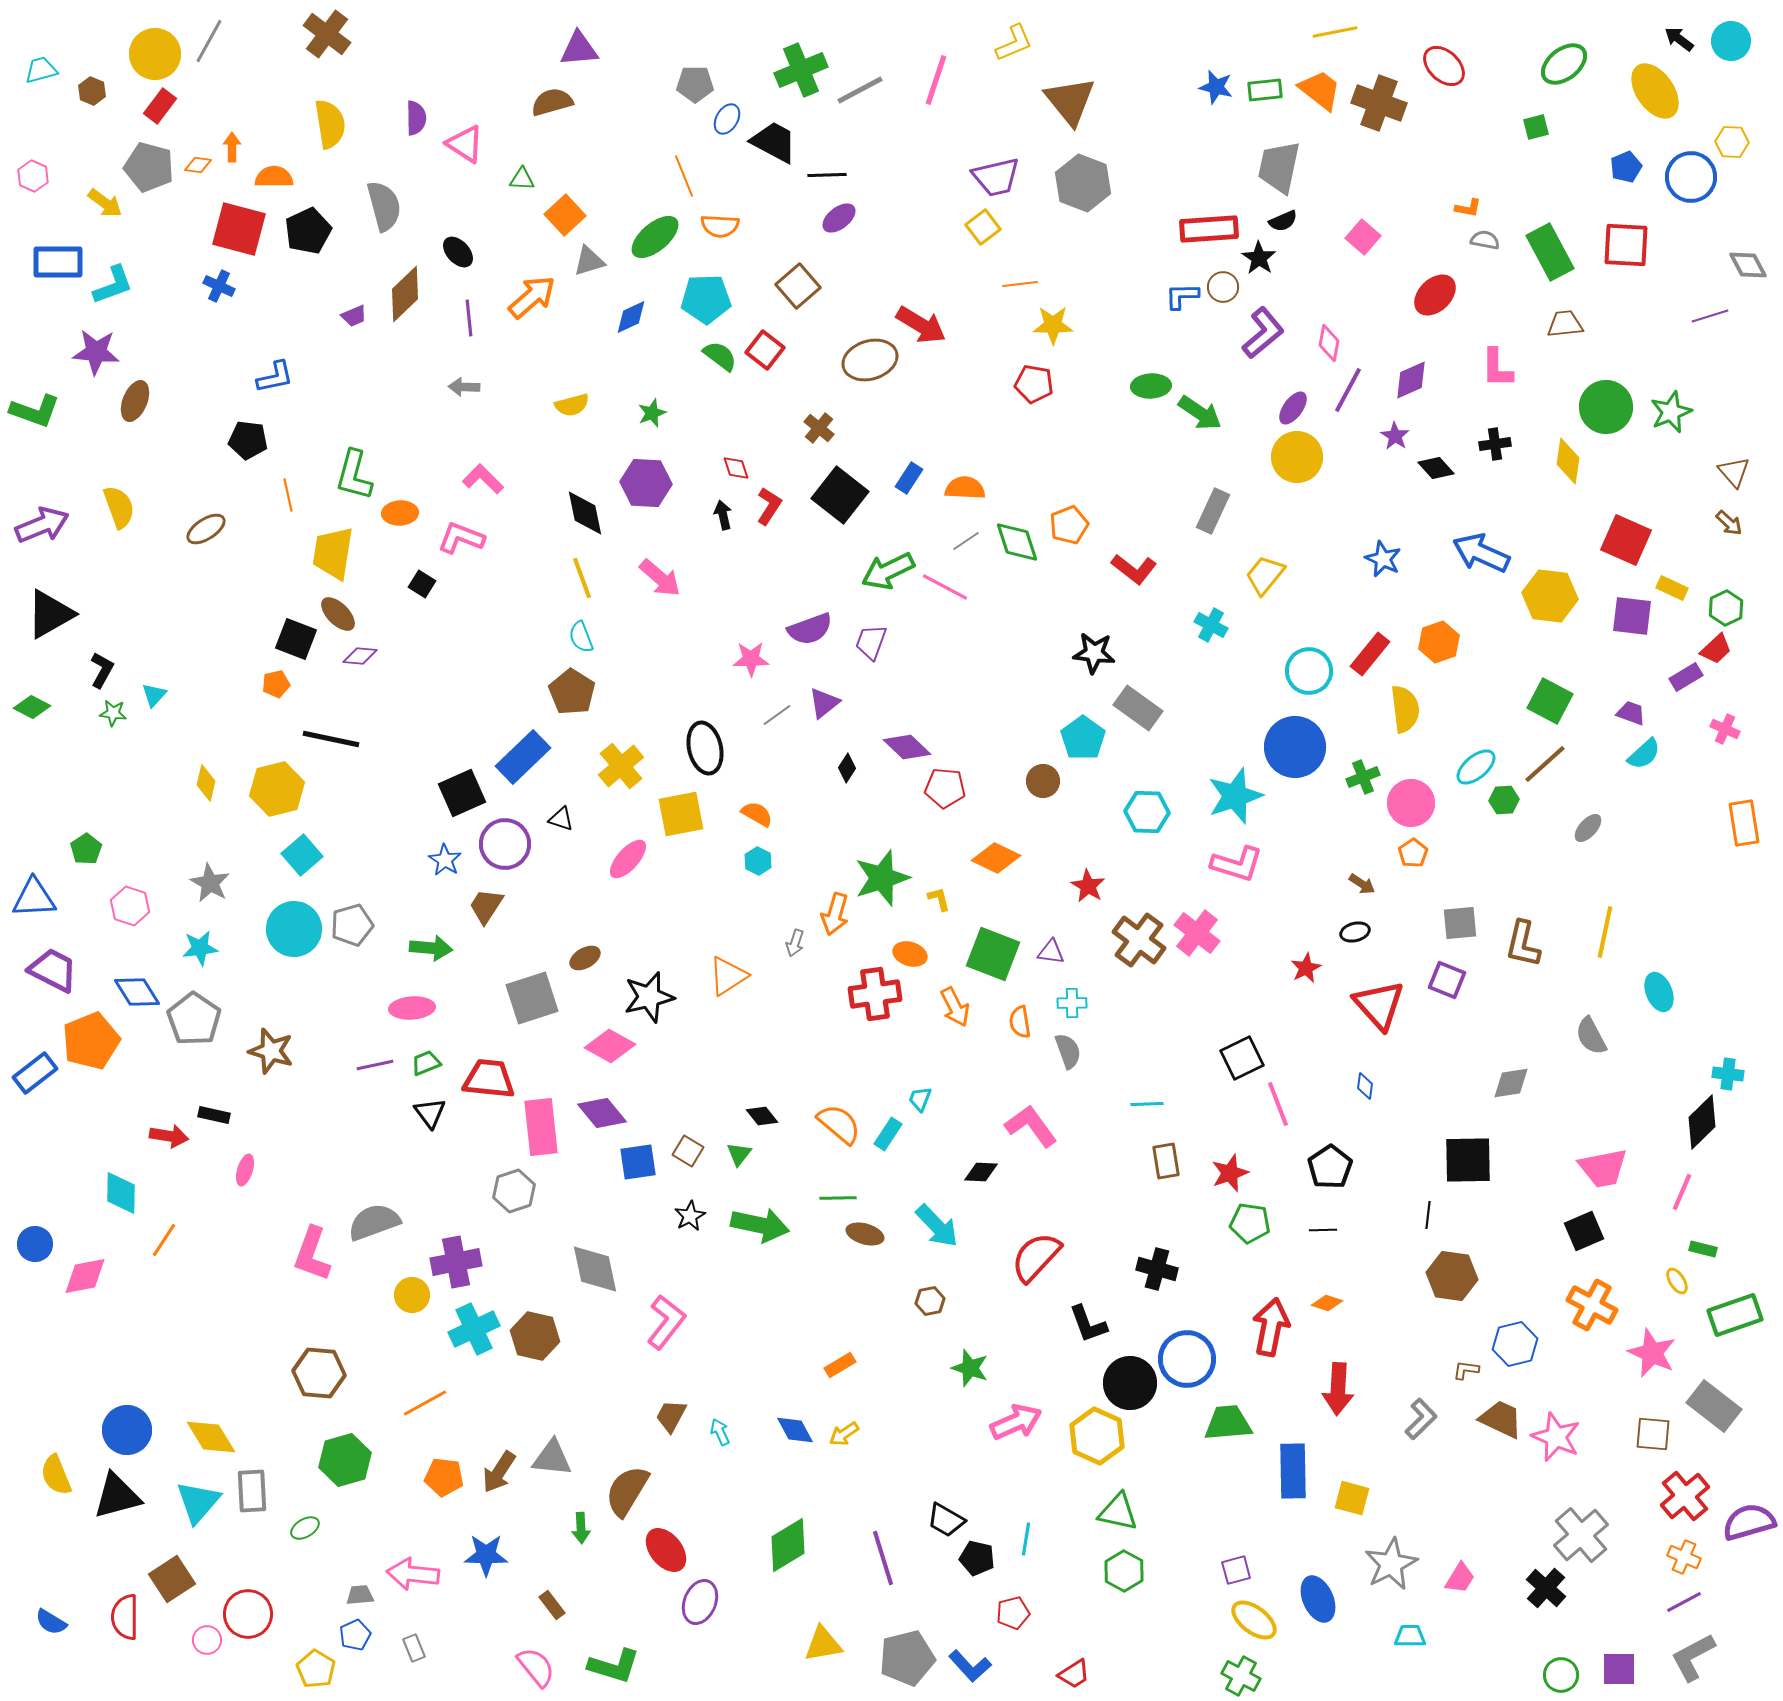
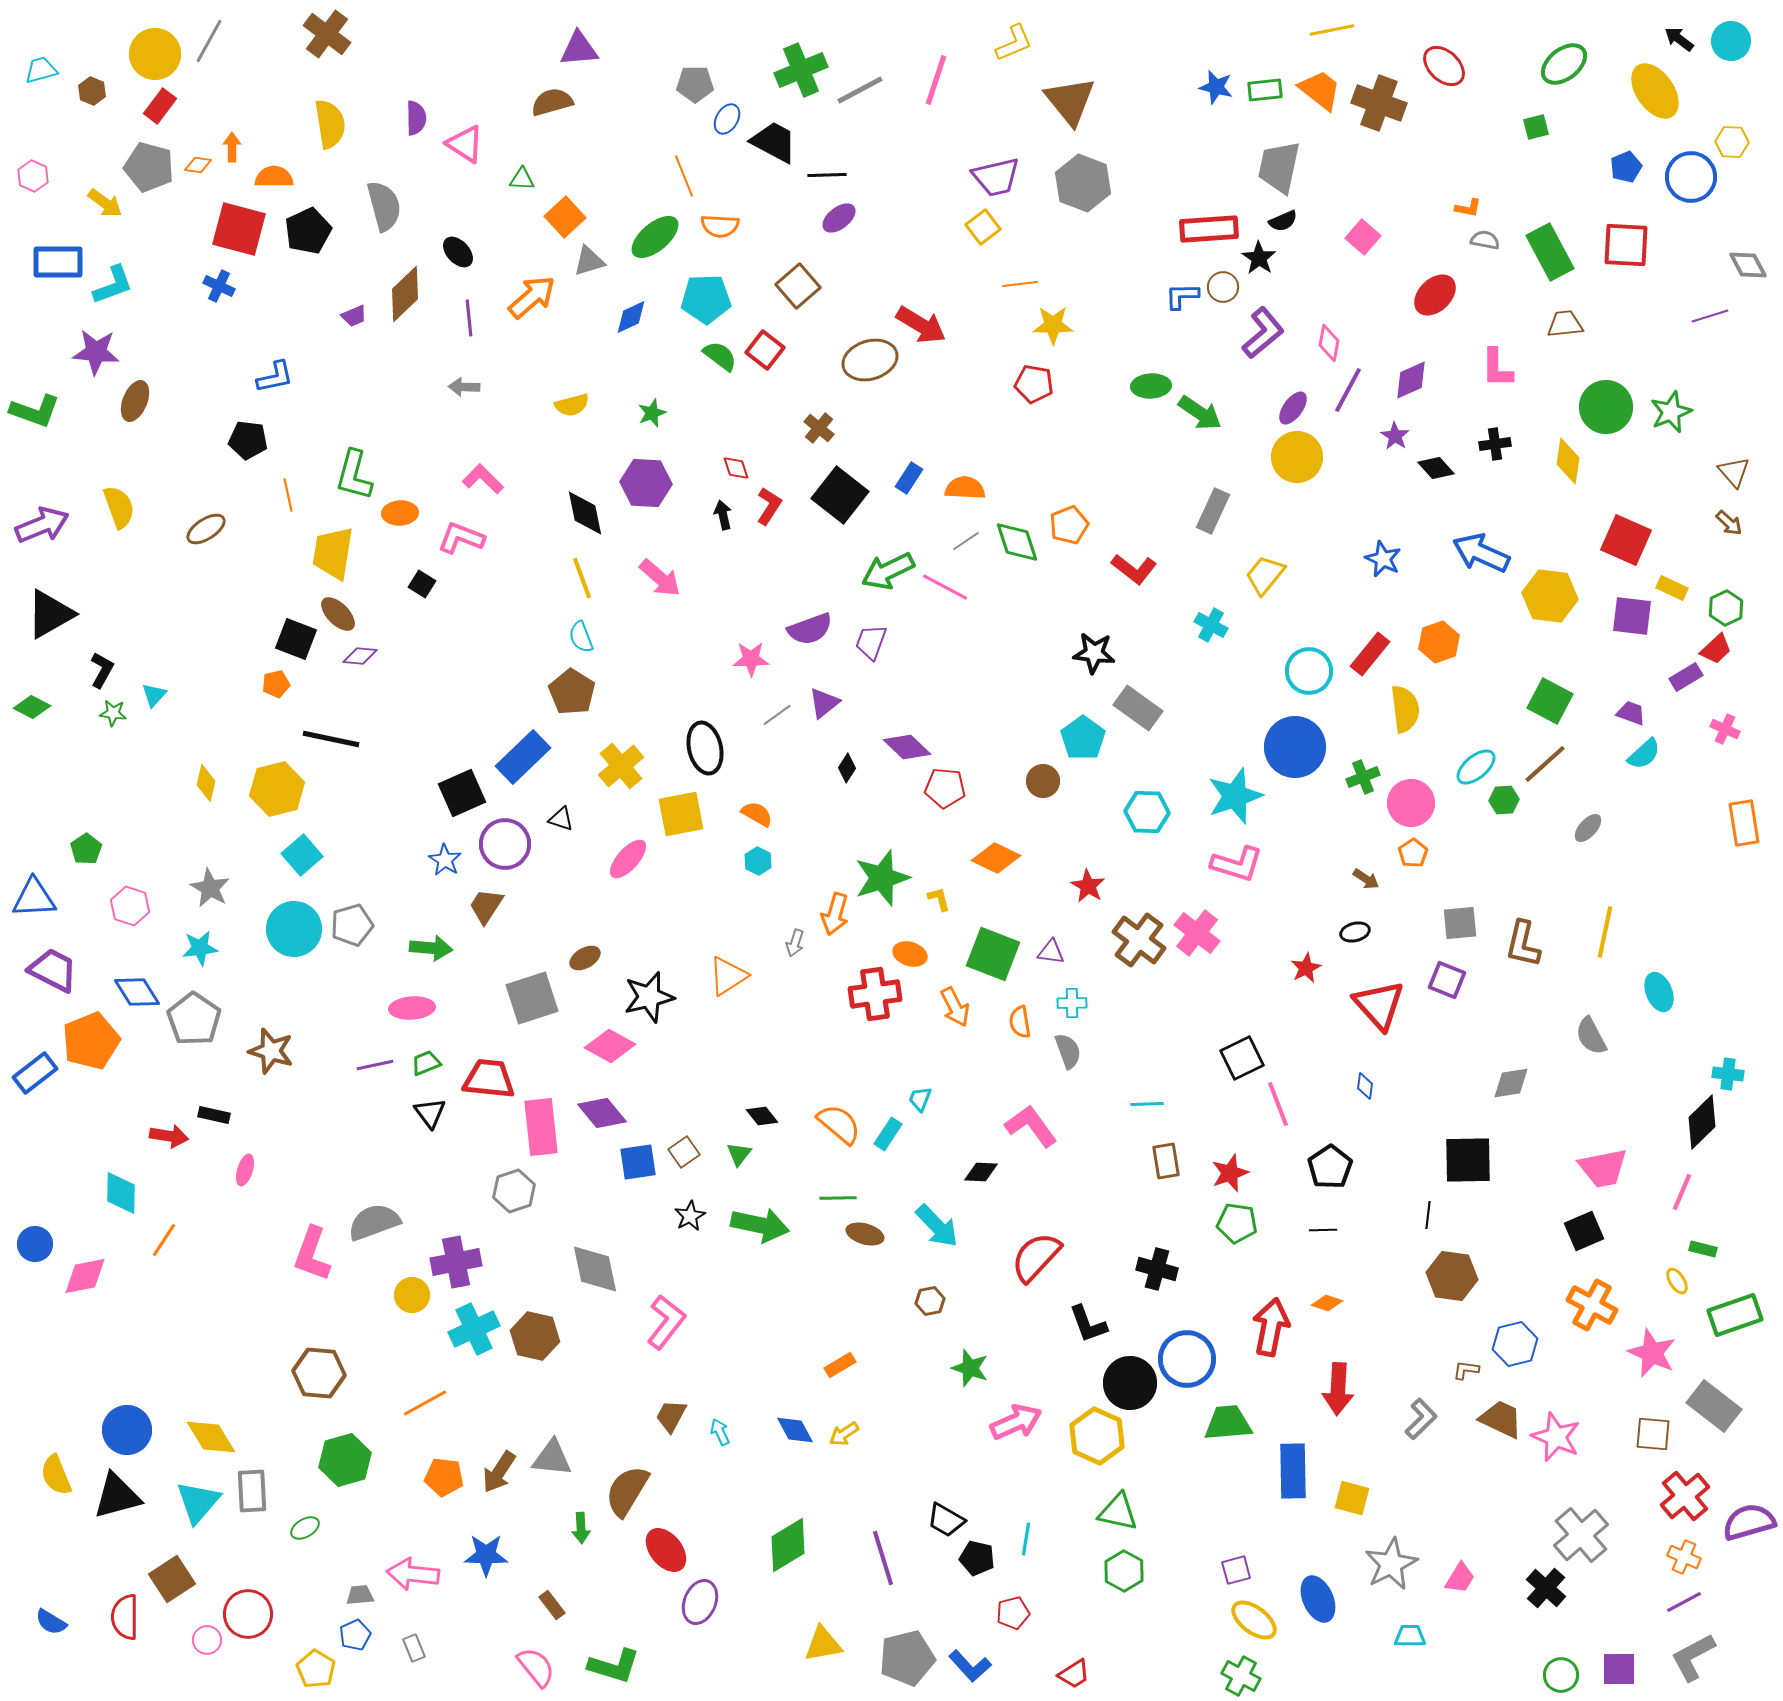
yellow line at (1335, 32): moved 3 px left, 2 px up
orange square at (565, 215): moved 2 px down
gray star at (210, 883): moved 5 px down
brown arrow at (1362, 884): moved 4 px right, 5 px up
brown square at (688, 1151): moved 4 px left, 1 px down; rotated 24 degrees clockwise
green pentagon at (1250, 1223): moved 13 px left
